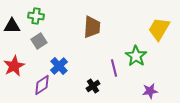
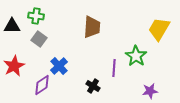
gray square: moved 2 px up; rotated 21 degrees counterclockwise
purple line: rotated 18 degrees clockwise
black cross: rotated 24 degrees counterclockwise
